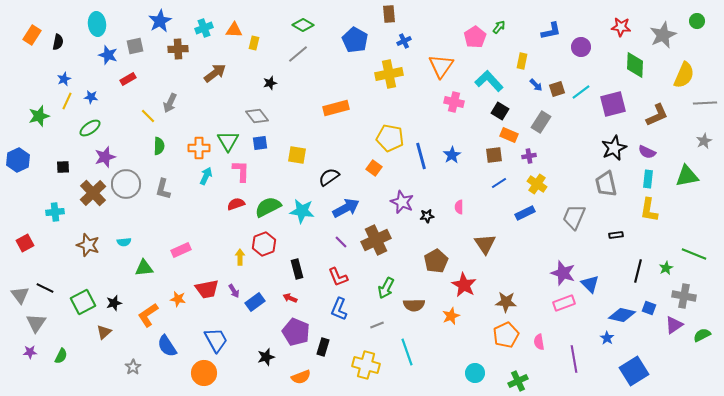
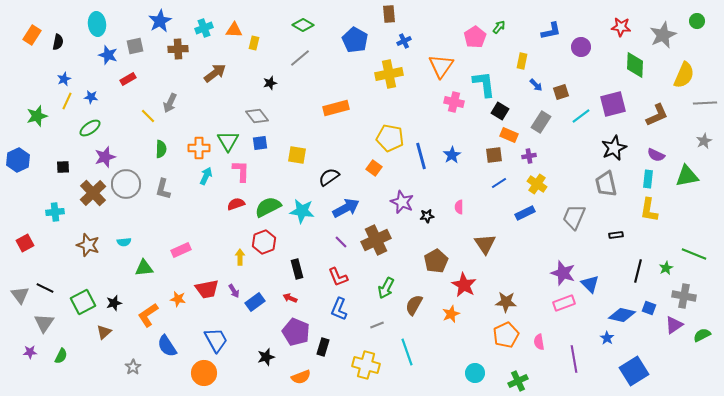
gray line at (298, 54): moved 2 px right, 4 px down
cyan L-shape at (489, 81): moved 5 px left, 3 px down; rotated 36 degrees clockwise
brown square at (557, 89): moved 4 px right, 3 px down
cyan line at (581, 92): moved 24 px down
green star at (39, 116): moved 2 px left
green semicircle at (159, 146): moved 2 px right, 3 px down
purple semicircle at (647, 152): moved 9 px right, 3 px down
red hexagon at (264, 244): moved 2 px up
brown semicircle at (414, 305): rotated 120 degrees clockwise
orange star at (451, 316): moved 2 px up
gray triangle at (36, 323): moved 8 px right
